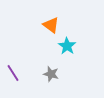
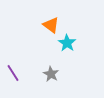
cyan star: moved 3 px up
gray star: rotated 14 degrees clockwise
